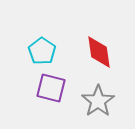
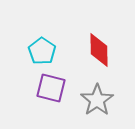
red diamond: moved 2 px up; rotated 8 degrees clockwise
gray star: moved 1 px left, 1 px up
